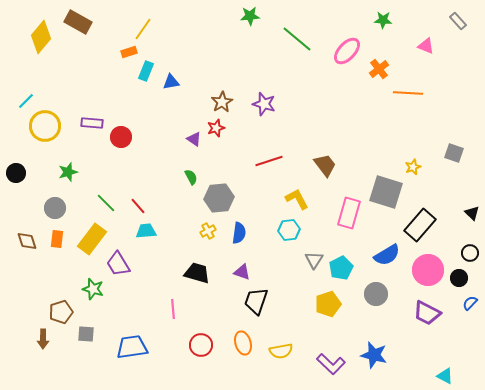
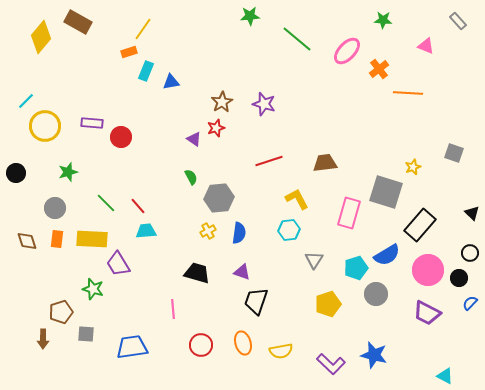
brown trapezoid at (325, 165): moved 2 px up; rotated 60 degrees counterclockwise
yellow rectangle at (92, 239): rotated 56 degrees clockwise
cyan pentagon at (341, 268): moved 15 px right; rotated 10 degrees clockwise
